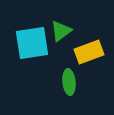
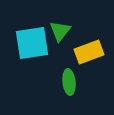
green triangle: moved 1 px left; rotated 15 degrees counterclockwise
